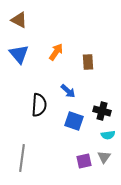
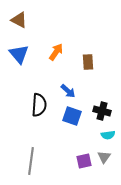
blue square: moved 2 px left, 5 px up
gray line: moved 9 px right, 3 px down
